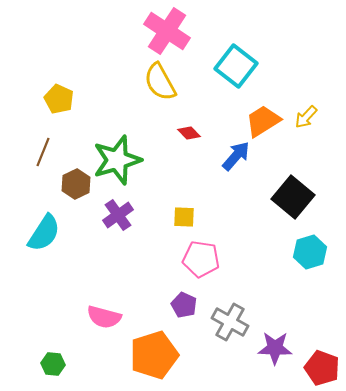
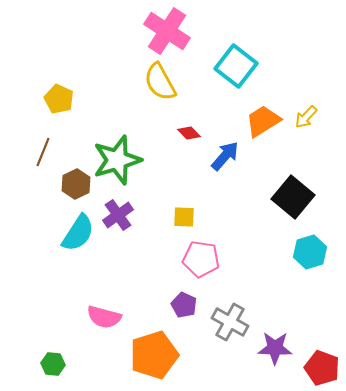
blue arrow: moved 11 px left
cyan semicircle: moved 34 px right
